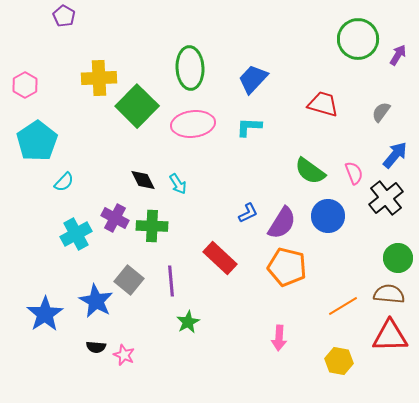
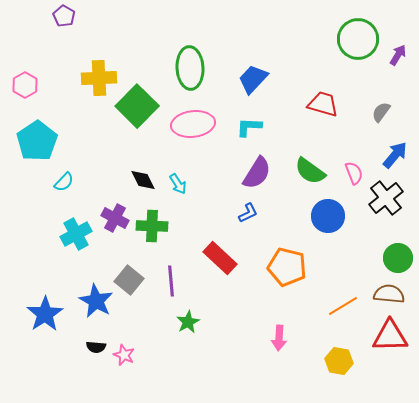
purple semicircle at (282, 223): moved 25 px left, 50 px up
